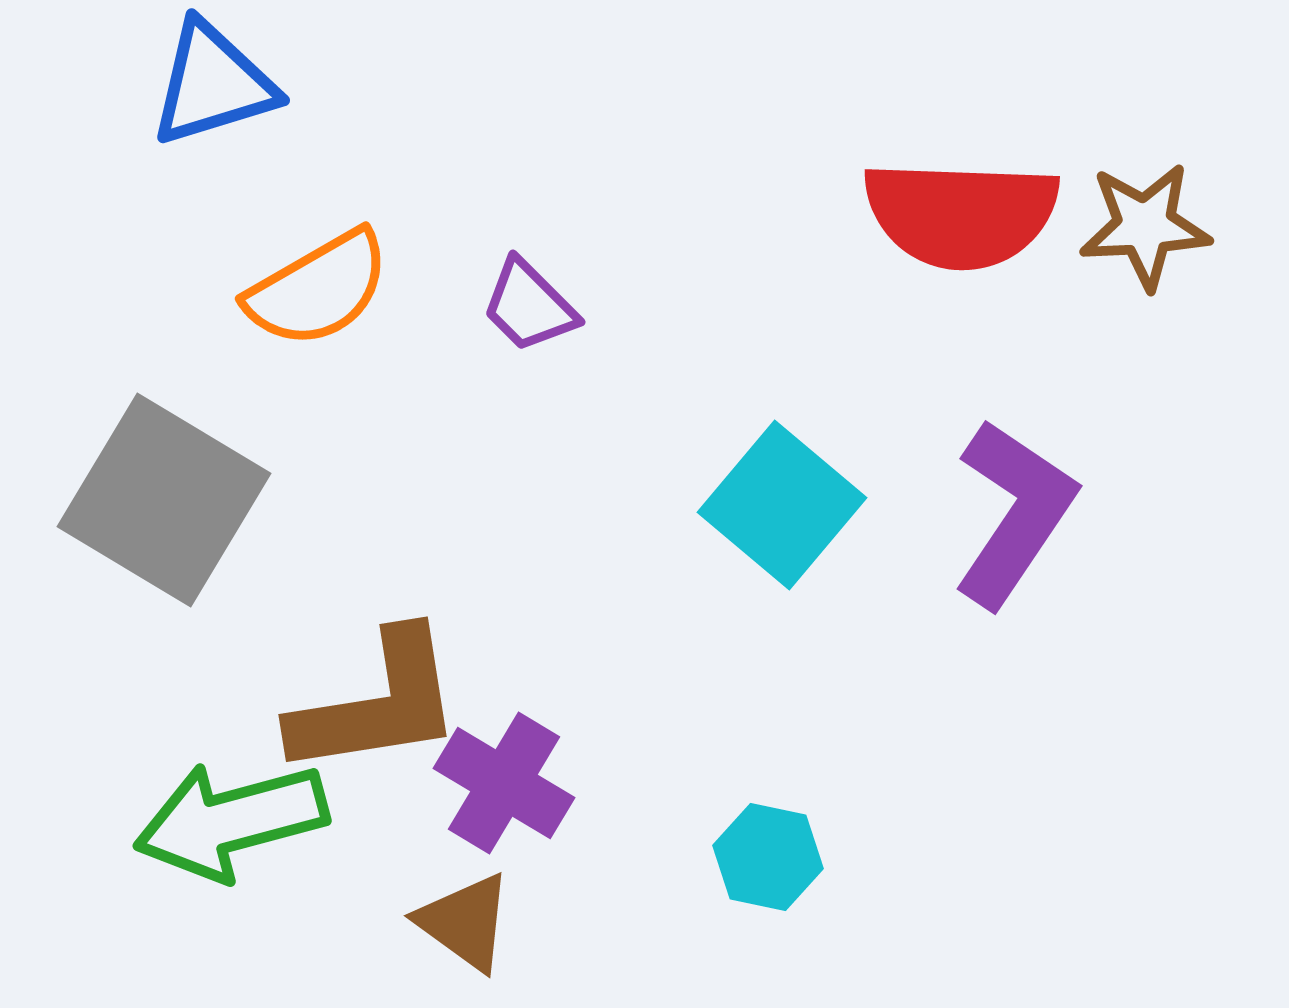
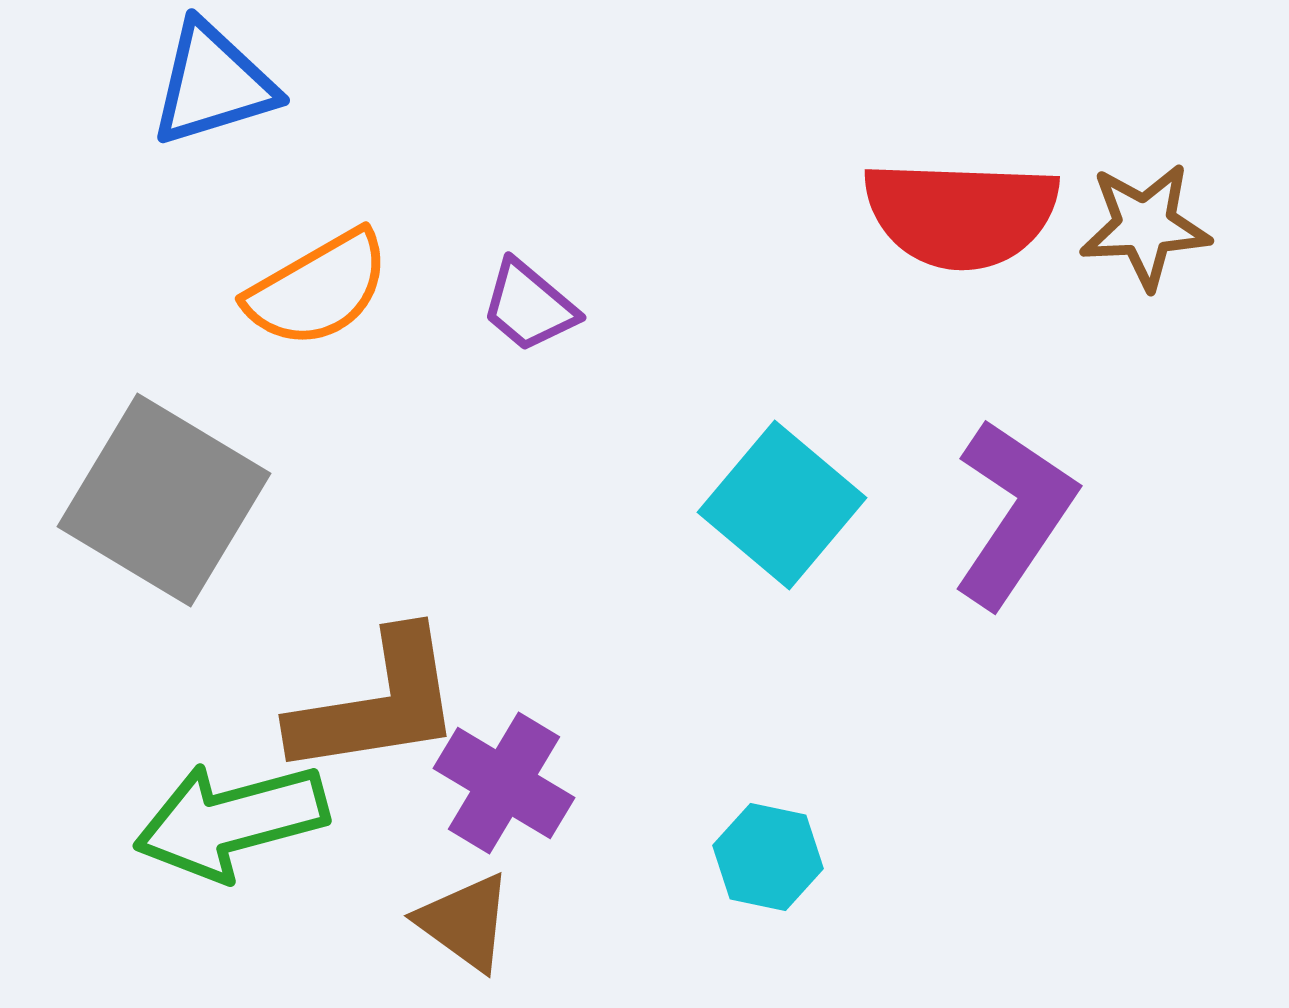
purple trapezoid: rotated 5 degrees counterclockwise
